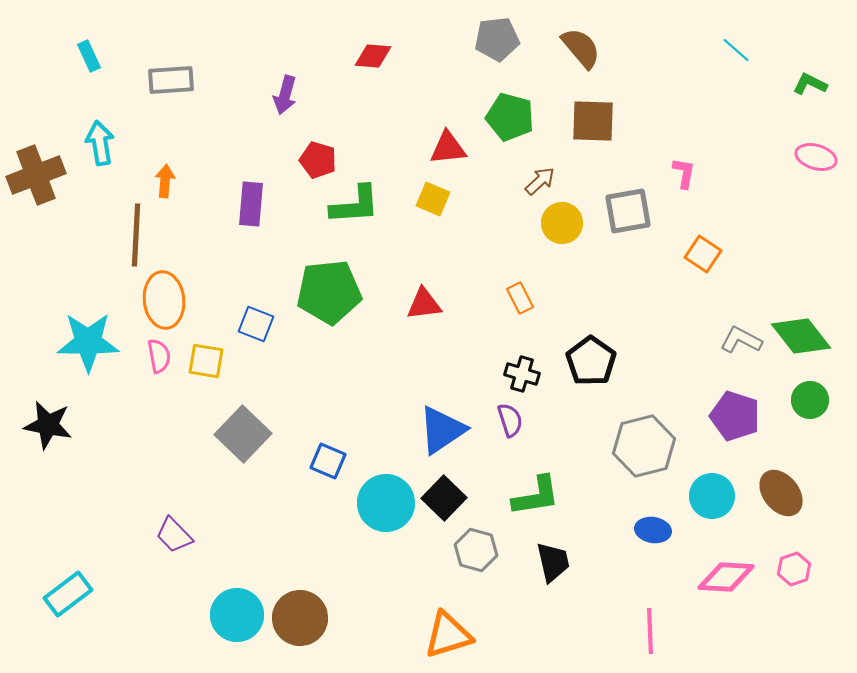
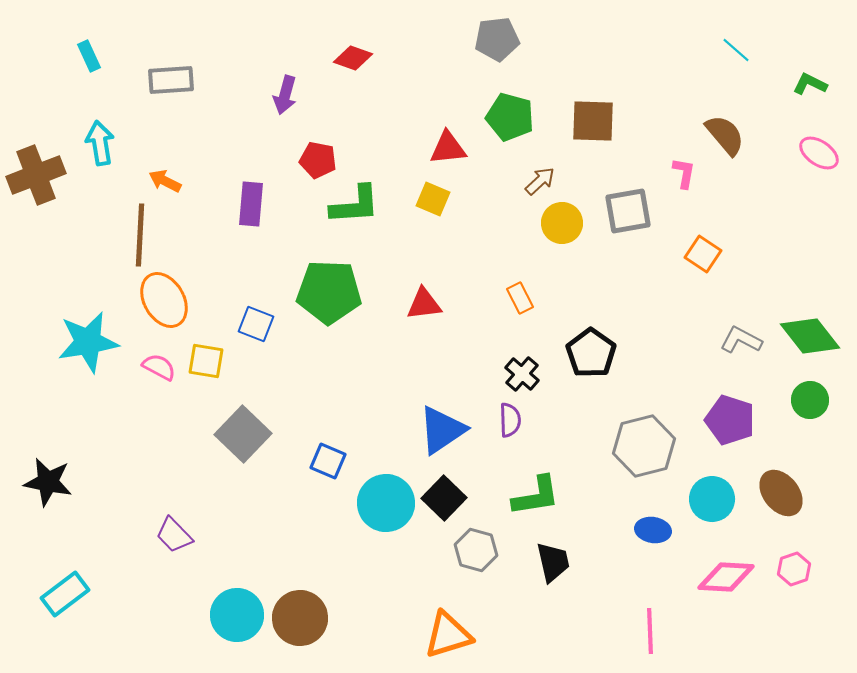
brown semicircle at (581, 48): moved 144 px right, 87 px down
red diamond at (373, 56): moved 20 px left, 2 px down; rotated 15 degrees clockwise
pink ellipse at (816, 157): moved 3 px right, 4 px up; rotated 18 degrees clockwise
red pentagon at (318, 160): rotated 6 degrees counterclockwise
orange arrow at (165, 181): rotated 68 degrees counterclockwise
brown line at (136, 235): moved 4 px right
green pentagon at (329, 292): rotated 8 degrees clockwise
orange ellipse at (164, 300): rotated 24 degrees counterclockwise
green diamond at (801, 336): moved 9 px right
cyan star at (88, 342): rotated 10 degrees counterclockwise
pink semicircle at (159, 356): moved 11 px down; rotated 52 degrees counterclockwise
black pentagon at (591, 361): moved 8 px up
black cross at (522, 374): rotated 24 degrees clockwise
purple pentagon at (735, 416): moved 5 px left, 4 px down
purple semicircle at (510, 420): rotated 16 degrees clockwise
black star at (48, 425): moved 57 px down
cyan circle at (712, 496): moved 3 px down
cyan rectangle at (68, 594): moved 3 px left
